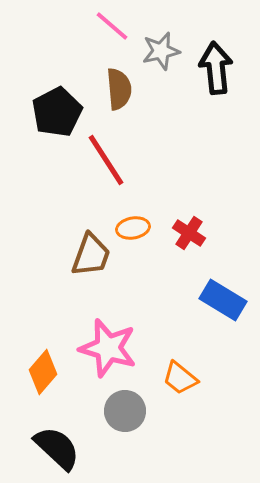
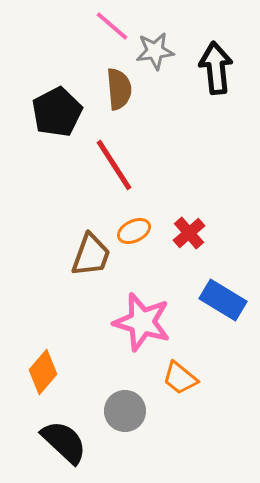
gray star: moved 6 px left; rotated 6 degrees clockwise
red line: moved 8 px right, 5 px down
orange ellipse: moved 1 px right, 3 px down; rotated 16 degrees counterclockwise
red cross: rotated 16 degrees clockwise
pink star: moved 34 px right, 26 px up
black semicircle: moved 7 px right, 6 px up
